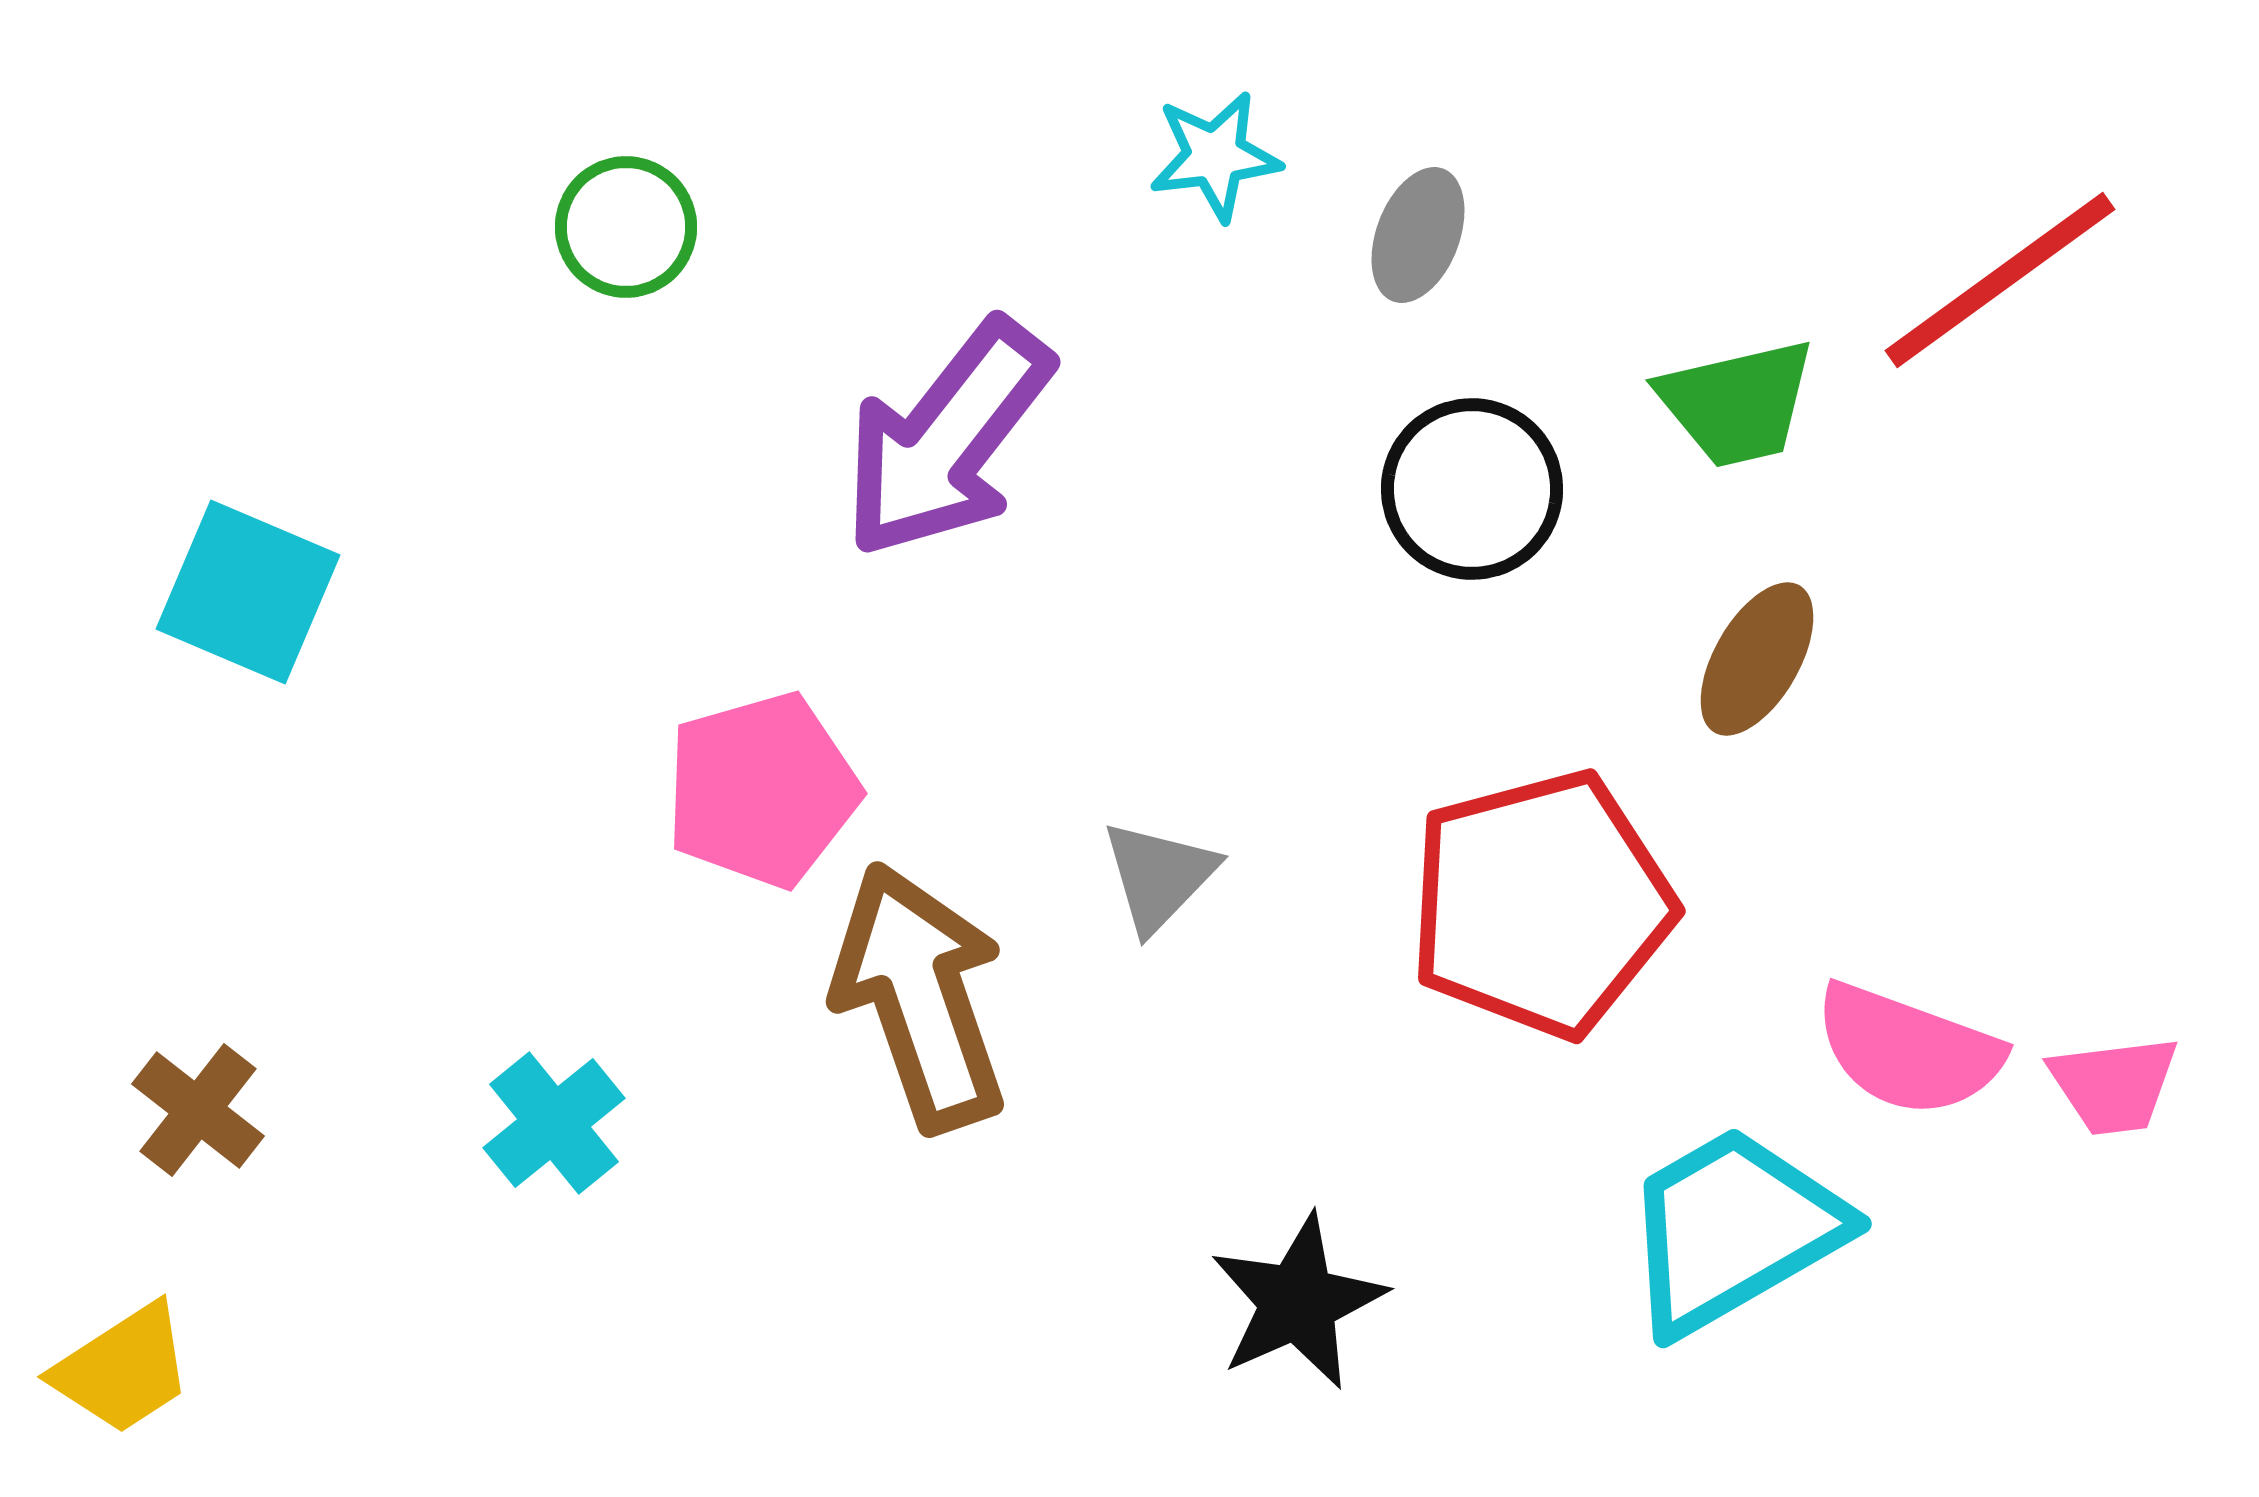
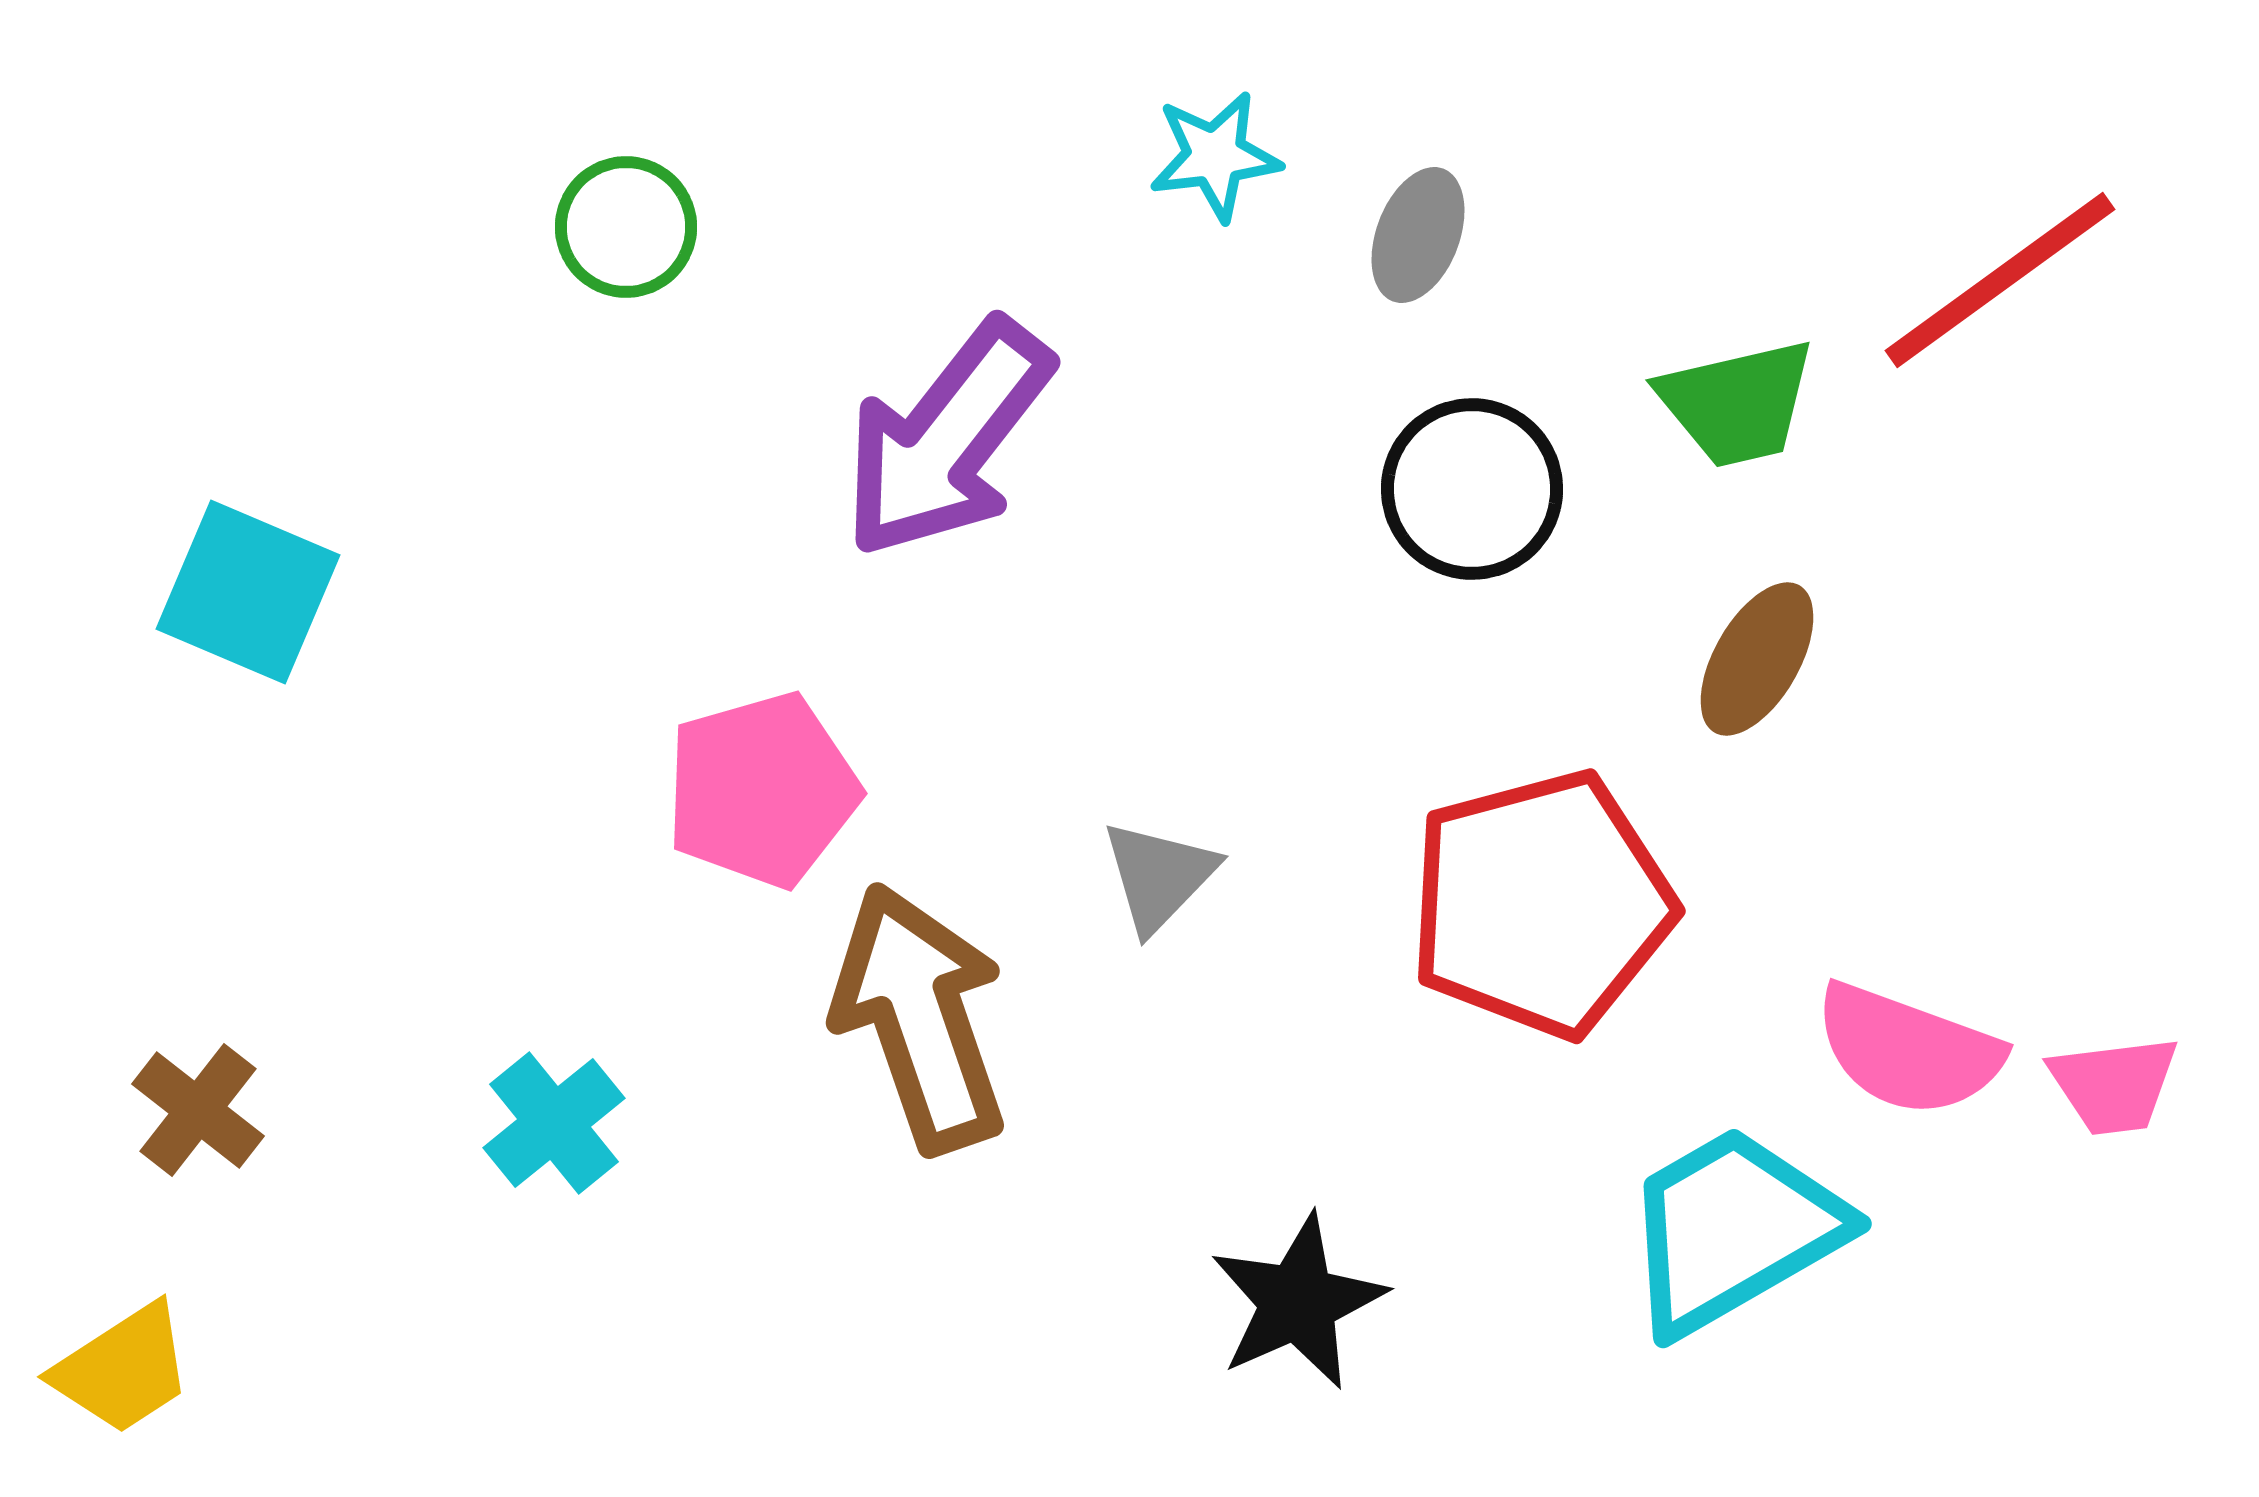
brown arrow: moved 21 px down
